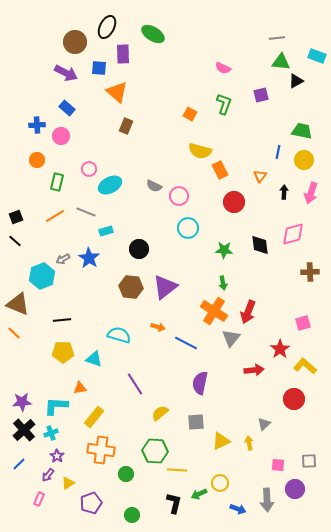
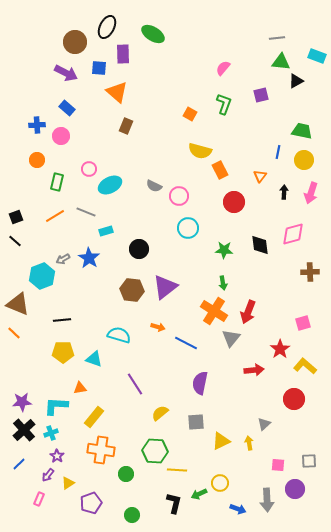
pink semicircle at (223, 68): rotated 105 degrees clockwise
brown hexagon at (131, 287): moved 1 px right, 3 px down
